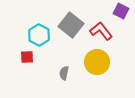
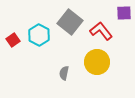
purple square: moved 3 px right, 2 px down; rotated 28 degrees counterclockwise
gray square: moved 1 px left, 3 px up
red square: moved 14 px left, 17 px up; rotated 32 degrees counterclockwise
